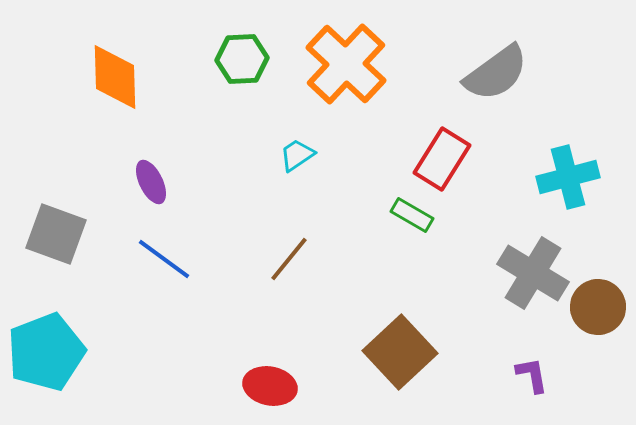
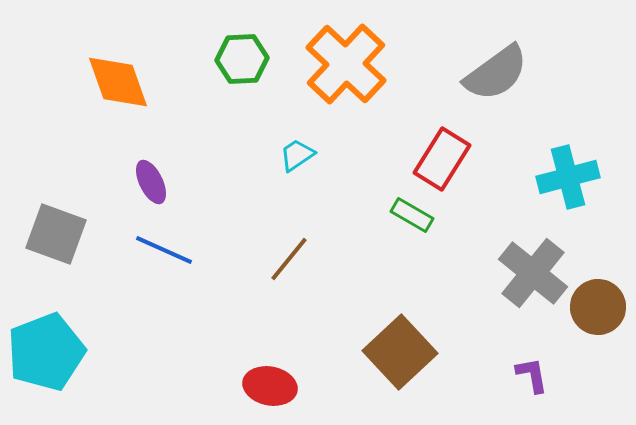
orange diamond: moved 3 px right, 5 px down; rotated 18 degrees counterclockwise
blue line: moved 9 px up; rotated 12 degrees counterclockwise
gray cross: rotated 8 degrees clockwise
